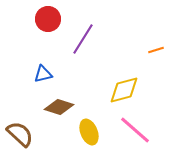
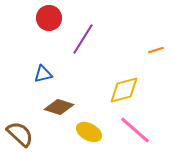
red circle: moved 1 px right, 1 px up
yellow ellipse: rotated 40 degrees counterclockwise
